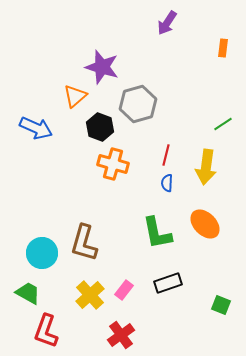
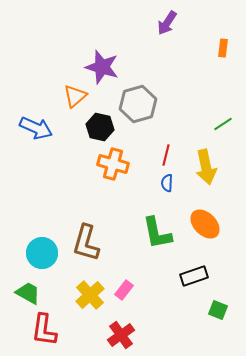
black hexagon: rotated 8 degrees counterclockwise
yellow arrow: rotated 20 degrees counterclockwise
brown L-shape: moved 2 px right
black rectangle: moved 26 px right, 7 px up
green square: moved 3 px left, 5 px down
red L-shape: moved 2 px left, 1 px up; rotated 12 degrees counterclockwise
